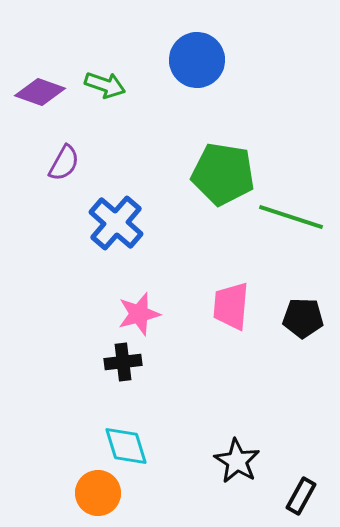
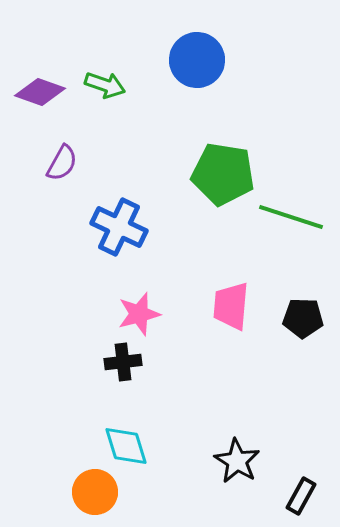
purple semicircle: moved 2 px left
blue cross: moved 3 px right, 4 px down; rotated 16 degrees counterclockwise
orange circle: moved 3 px left, 1 px up
